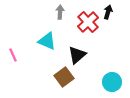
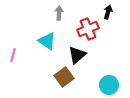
gray arrow: moved 1 px left, 1 px down
red cross: moved 7 px down; rotated 20 degrees clockwise
cyan triangle: rotated 12 degrees clockwise
pink line: rotated 40 degrees clockwise
cyan circle: moved 3 px left, 3 px down
